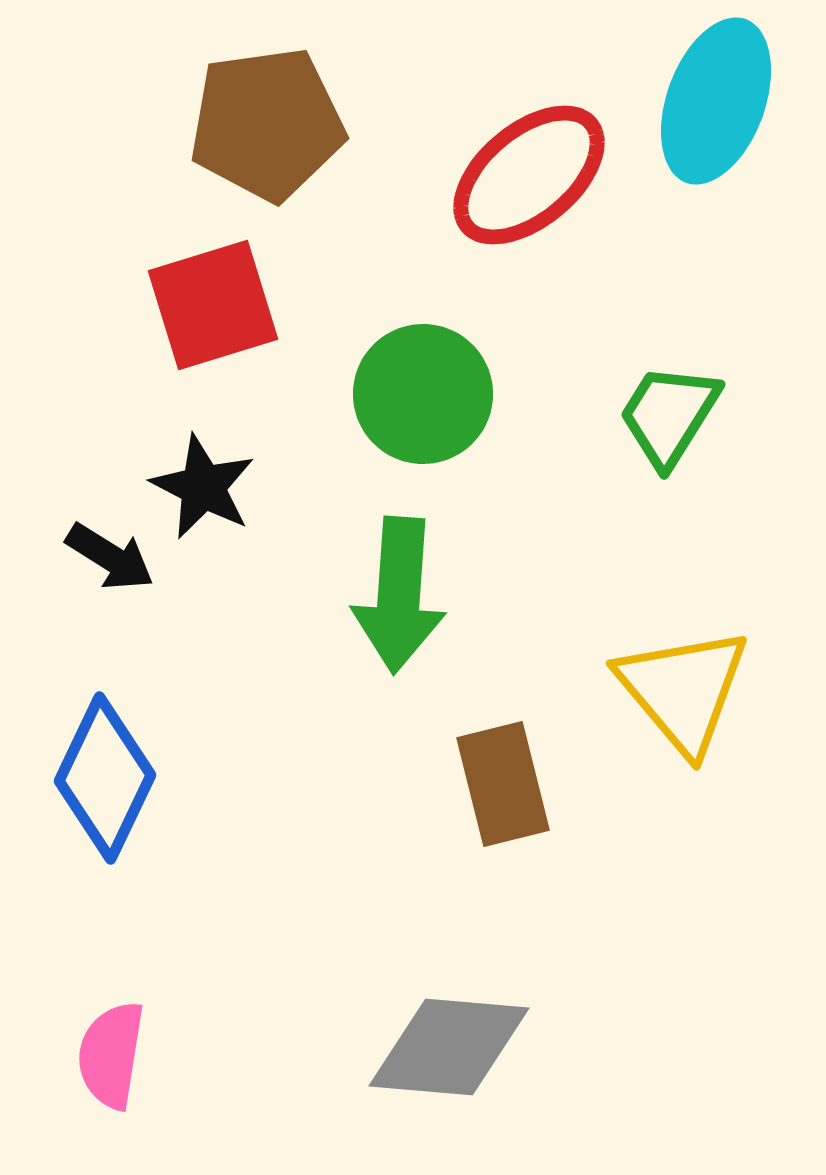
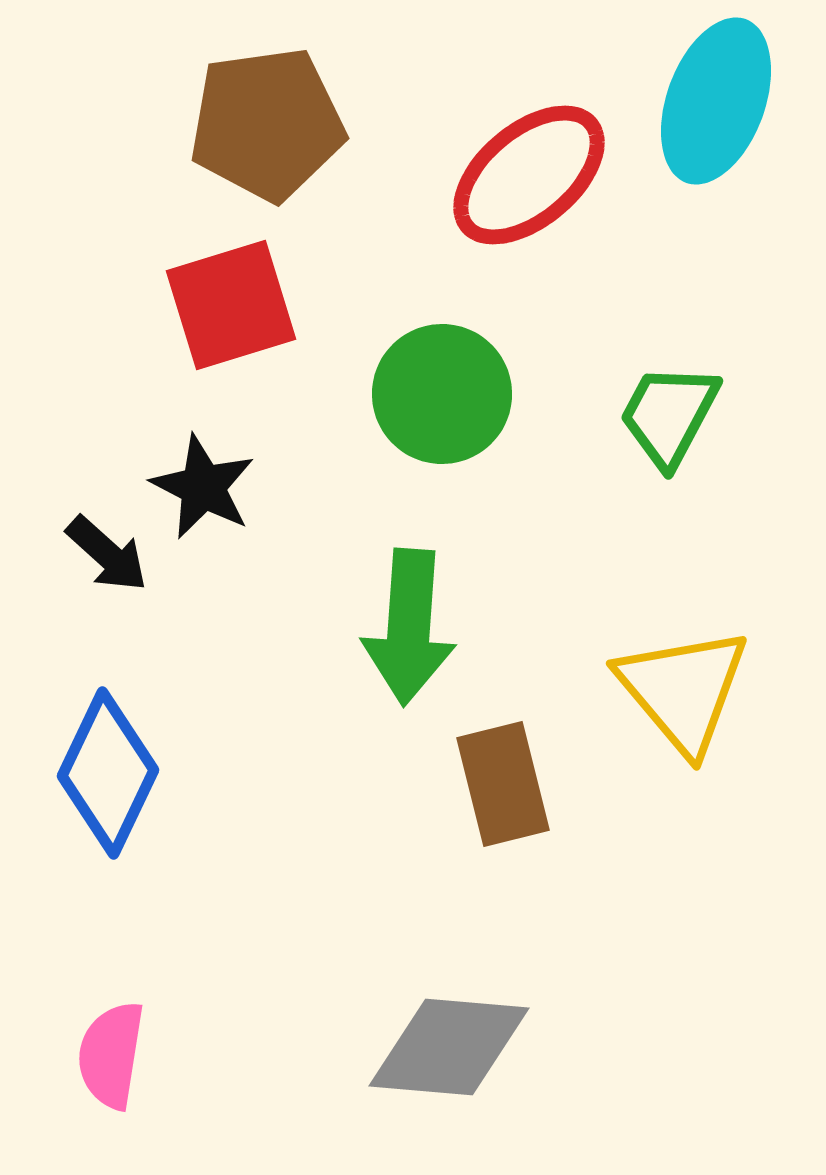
red square: moved 18 px right
green circle: moved 19 px right
green trapezoid: rotated 4 degrees counterclockwise
black arrow: moved 3 px left, 3 px up; rotated 10 degrees clockwise
green arrow: moved 10 px right, 32 px down
blue diamond: moved 3 px right, 5 px up
